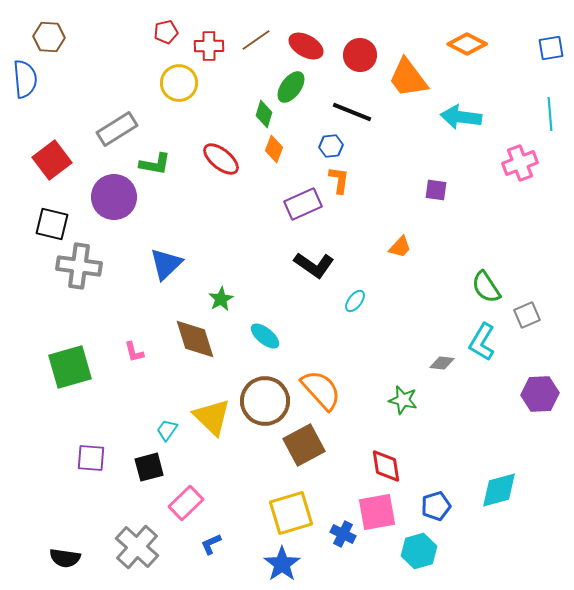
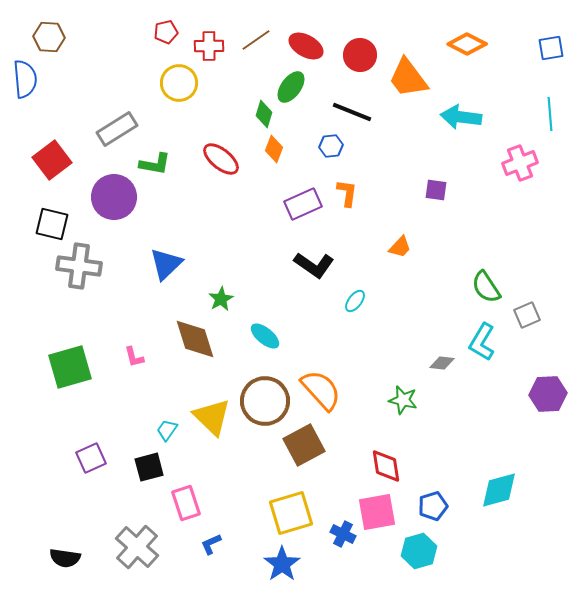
orange L-shape at (339, 180): moved 8 px right, 13 px down
pink L-shape at (134, 352): moved 5 px down
purple hexagon at (540, 394): moved 8 px right
purple square at (91, 458): rotated 28 degrees counterclockwise
pink rectangle at (186, 503): rotated 64 degrees counterclockwise
blue pentagon at (436, 506): moved 3 px left
